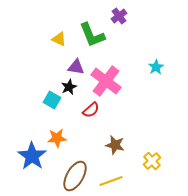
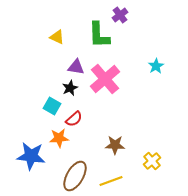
purple cross: moved 1 px right, 1 px up
green L-shape: moved 7 px right; rotated 20 degrees clockwise
yellow triangle: moved 2 px left, 2 px up
cyan star: moved 1 px up
pink cross: moved 1 px left, 2 px up; rotated 12 degrees clockwise
black star: moved 1 px right, 1 px down
cyan square: moved 6 px down
red semicircle: moved 17 px left, 9 px down
orange star: moved 2 px right
brown star: rotated 12 degrees counterclockwise
blue star: moved 1 px left; rotated 28 degrees counterclockwise
